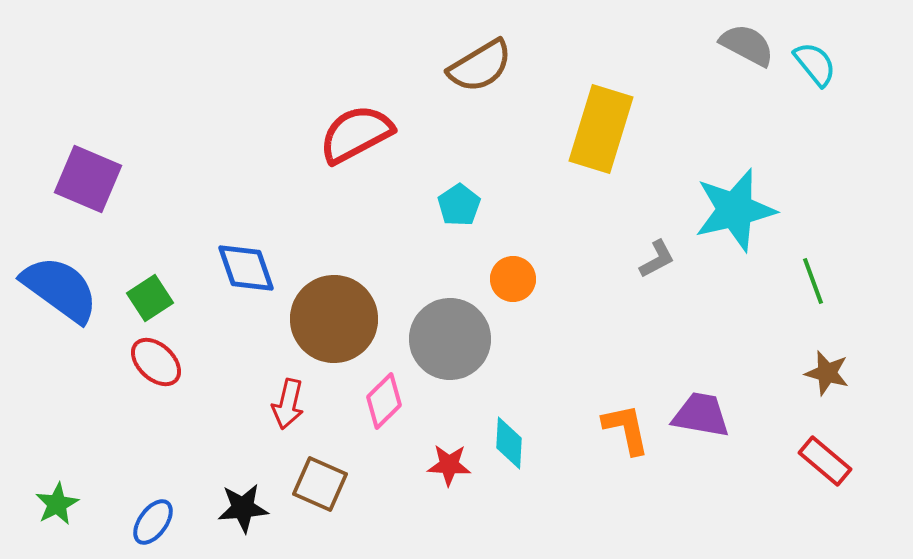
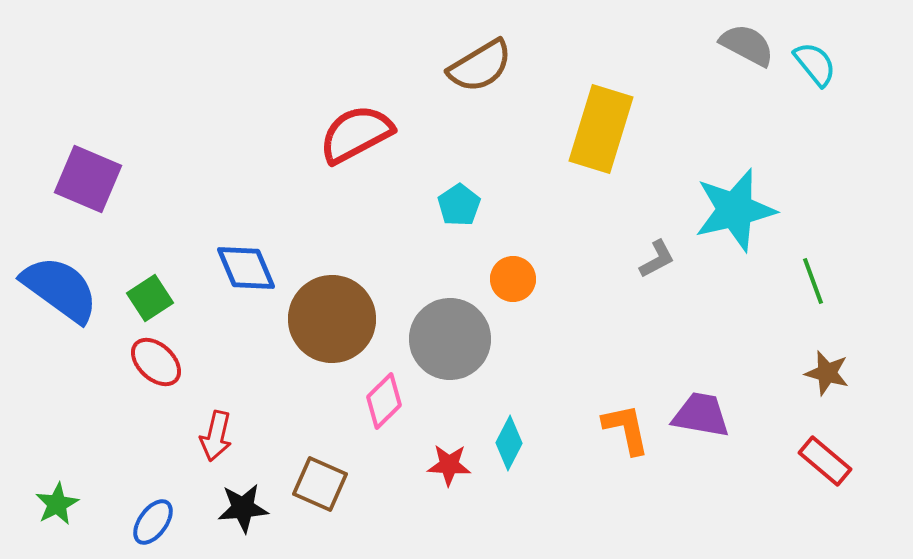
blue diamond: rotated 4 degrees counterclockwise
brown circle: moved 2 px left
red arrow: moved 72 px left, 32 px down
cyan diamond: rotated 24 degrees clockwise
